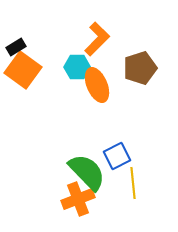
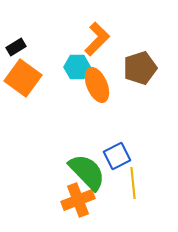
orange square: moved 8 px down
orange cross: moved 1 px down
